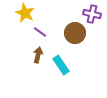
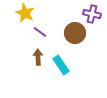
brown arrow: moved 2 px down; rotated 14 degrees counterclockwise
